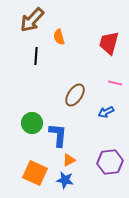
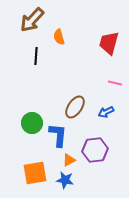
brown ellipse: moved 12 px down
purple hexagon: moved 15 px left, 12 px up
orange square: rotated 35 degrees counterclockwise
